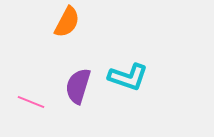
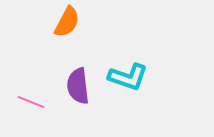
purple semicircle: rotated 24 degrees counterclockwise
